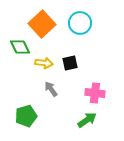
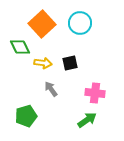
yellow arrow: moved 1 px left
